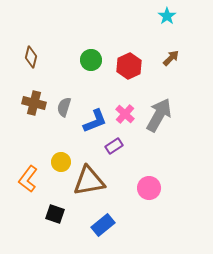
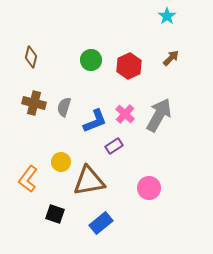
blue rectangle: moved 2 px left, 2 px up
